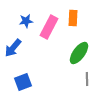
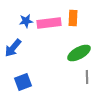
pink rectangle: moved 4 px up; rotated 55 degrees clockwise
green ellipse: rotated 25 degrees clockwise
gray line: moved 2 px up
